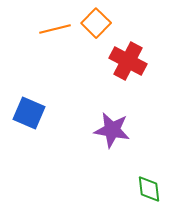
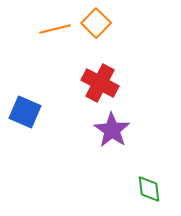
red cross: moved 28 px left, 22 px down
blue square: moved 4 px left, 1 px up
purple star: rotated 24 degrees clockwise
